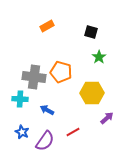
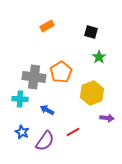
orange pentagon: rotated 25 degrees clockwise
yellow hexagon: rotated 20 degrees counterclockwise
purple arrow: rotated 48 degrees clockwise
